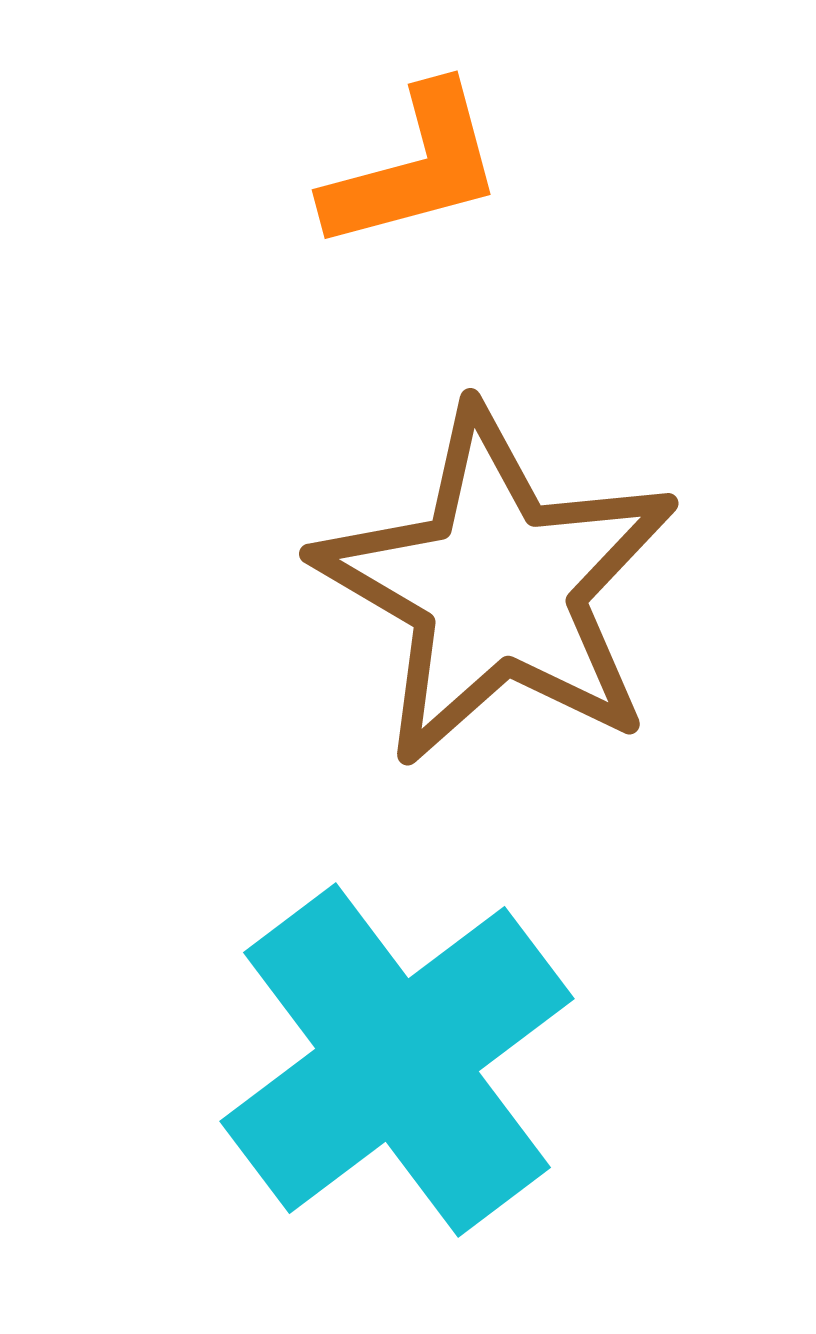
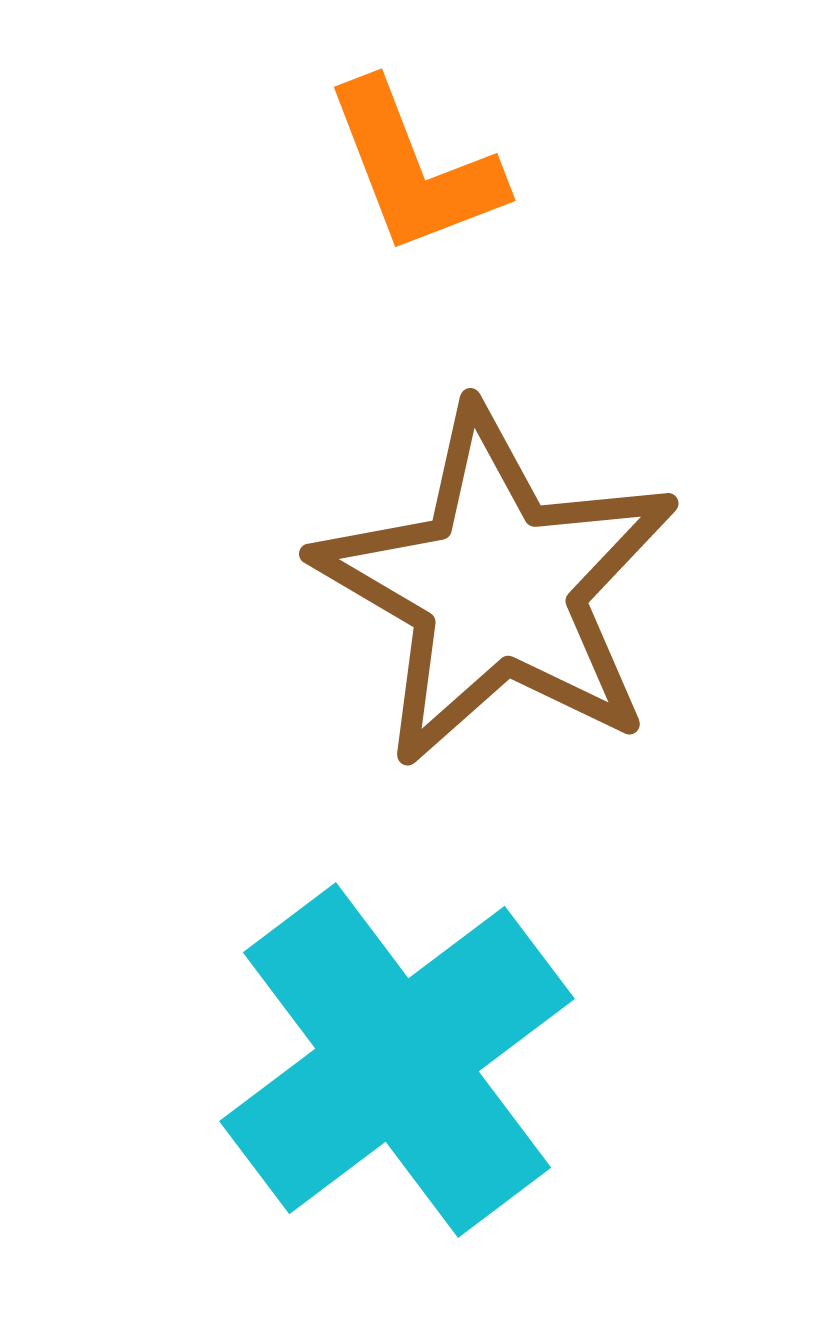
orange L-shape: rotated 84 degrees clockwise
